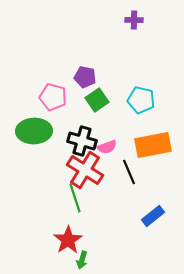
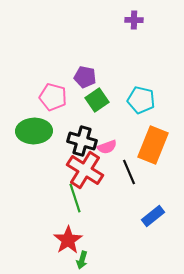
orange rectangle: rotated 57 degrees counterclockwise
